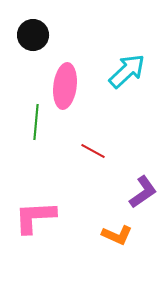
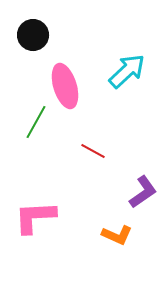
pink ellipse: rotated 24 degrees counterclockwise
green line: rotated 24 degrees clockwise
